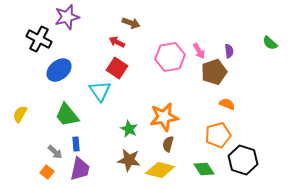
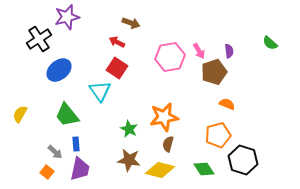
black cross: rotated 30 degrees clockwise
